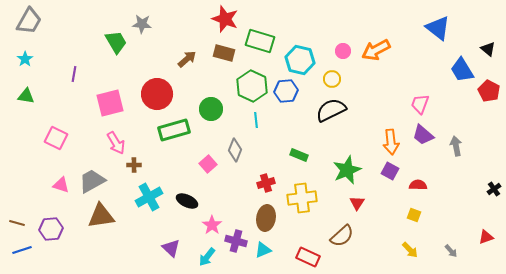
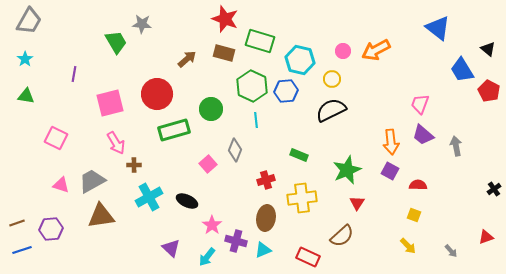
red cross at (266, 183): moved 3 px up
brown line at (17, 223): rotated 35 degrees counterclockwise
yellow arrow at (410, 250): moved 2 px left, 4 px up
